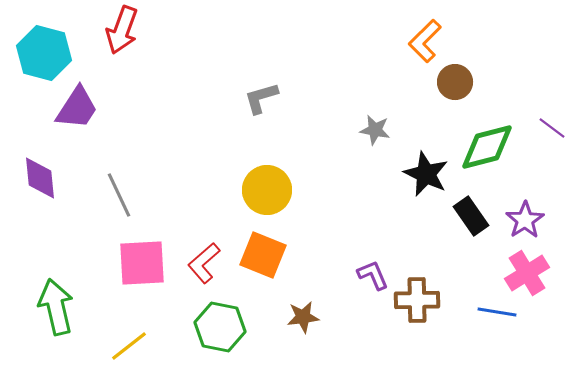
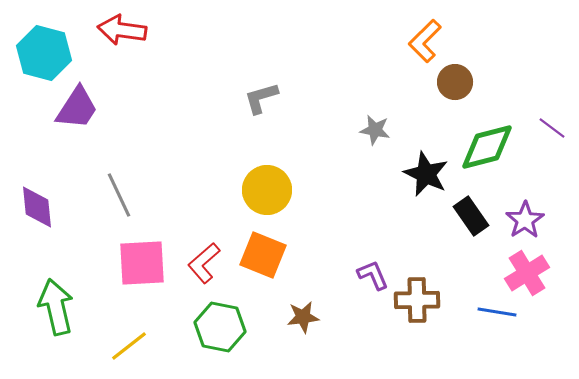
red arrow: rotated 78 degrees clockwise
purple diamond: moved 3 px left, 29 px down
